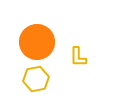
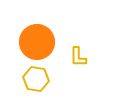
yellow hexagon: rotated 20 degrees clockwise
